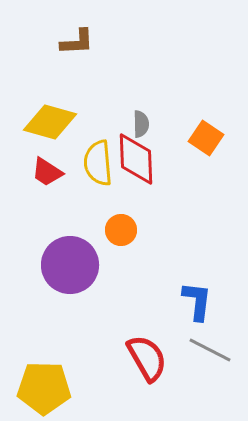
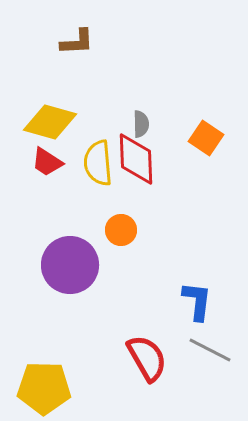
red trapezoid: moved 10 px up
